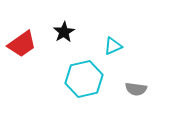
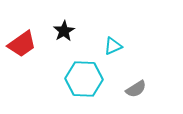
black star: moved 1 px up
cyan hexagon: rotated 15 degrees clockwise
gray semicircle: rotated 40 degrees counterclockwise
